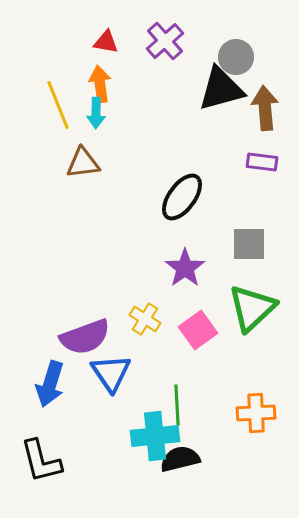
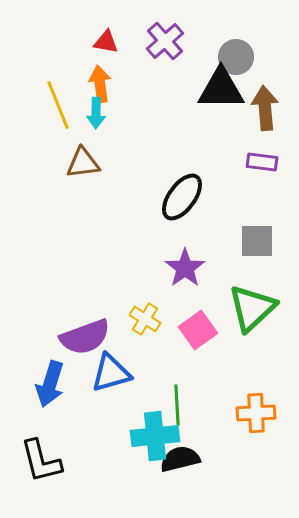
black triangle: rotated 15 degrees clockwise
gray square: moved 8 px right, 3 px up
blue triangle: rotated 48 degrees clockwise
